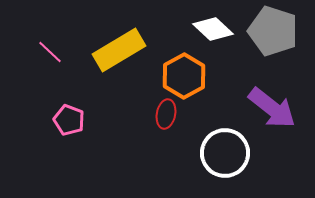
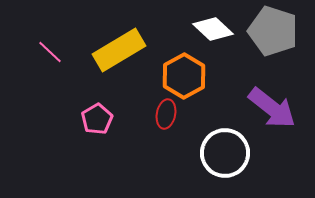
pink pentagon: moved 28 px right, 1 px up; rotated 20 degrees clockwise
